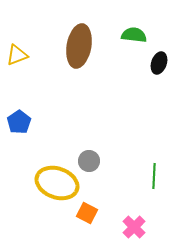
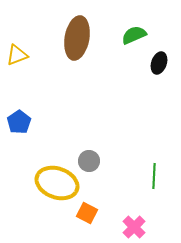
green semicircle: rotated 30 degrees counterclockwise
brown ellipse: moved 2 px left, 8 px up
